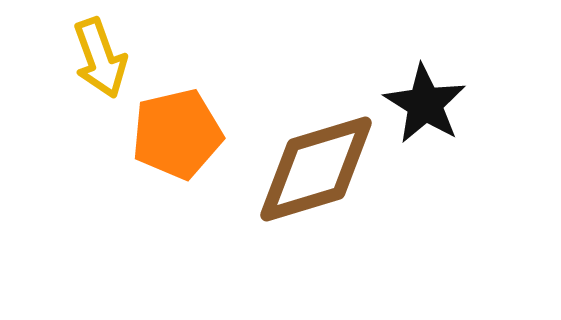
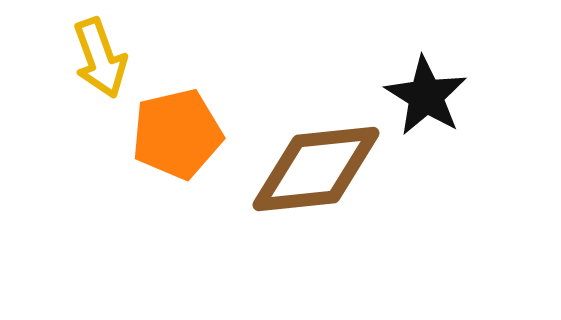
black star: moved 1 px right, 8 px up
brown diamond: rotated 11 degrees clockwise
